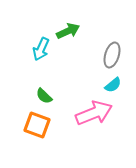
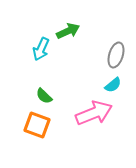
gray ellipse: moved 4 px right
